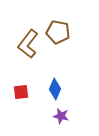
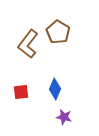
brown pentagon: rotated 20 degrees clockwise
purple star: moved 3 px right, 1 px down
